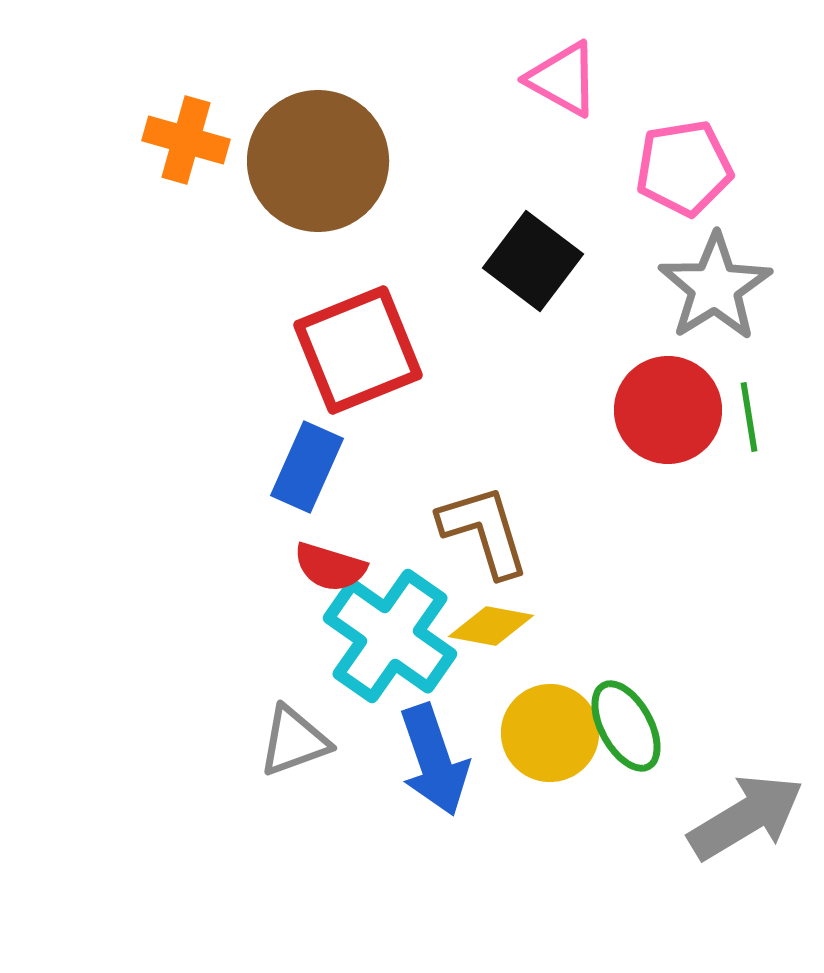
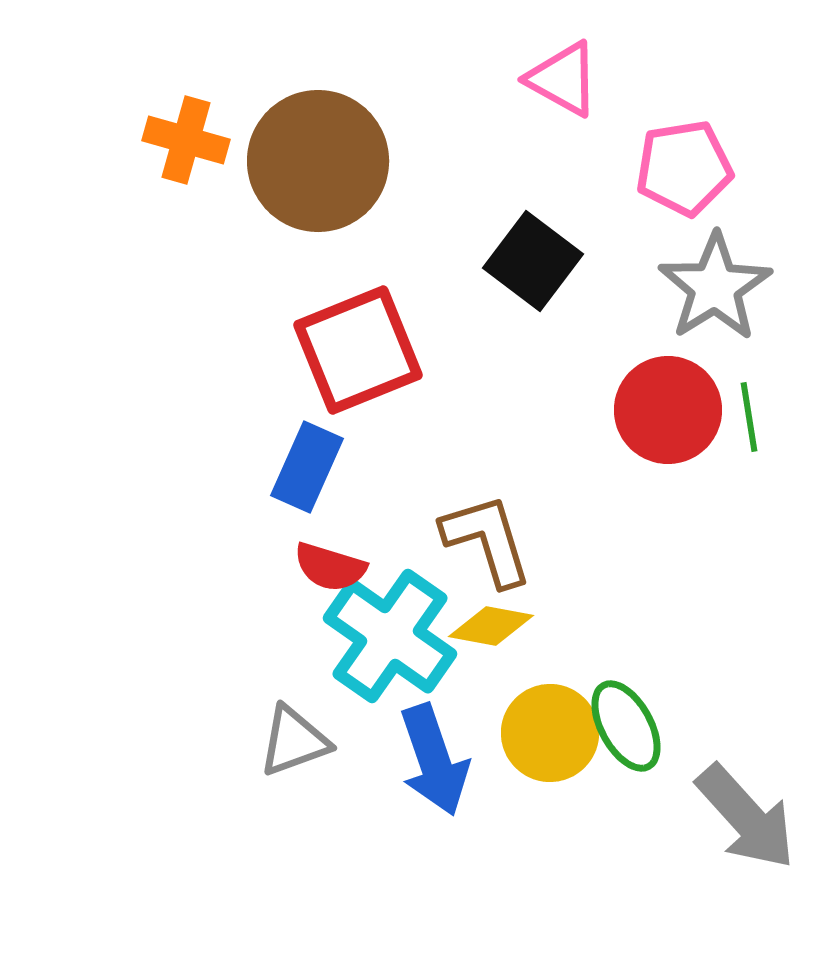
brown L-shape: moved 3 px right, 9 px down
gray arrow: rotated 79 degrees clockwise
